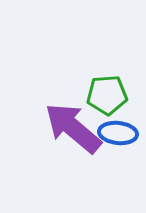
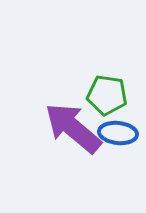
green pentagon: rotated 12 degrees clockwise
